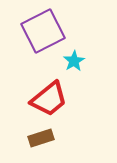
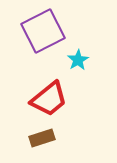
cyan star: moved 4 px right, 1 px up
brown rectangle: moved 1 px right
